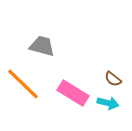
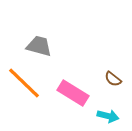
gray trapezoid: moved 3 px left
orange line: moved 1 px right, 1 px up
cyan arrow: moved 13 px down
